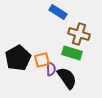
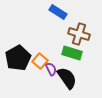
orange square: moved 2 px left, 1 px down; rotated 35 degrees counterclockwise
purple semicircle: rotated 24 degrees counterclockwise
